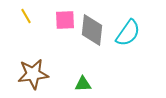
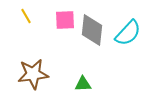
cyan semicircle: rotated 8 degrees clockwise
